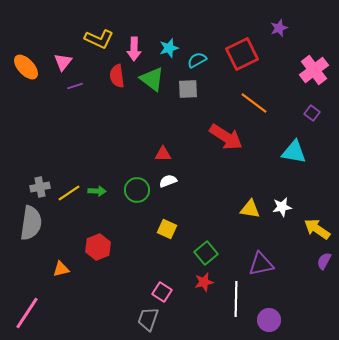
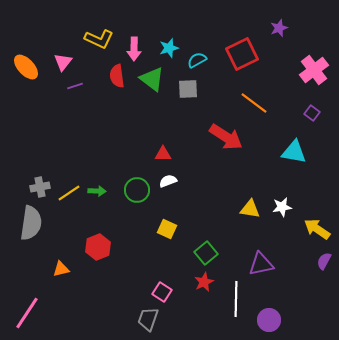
red star: rotated 12 degrees counterclockwise
